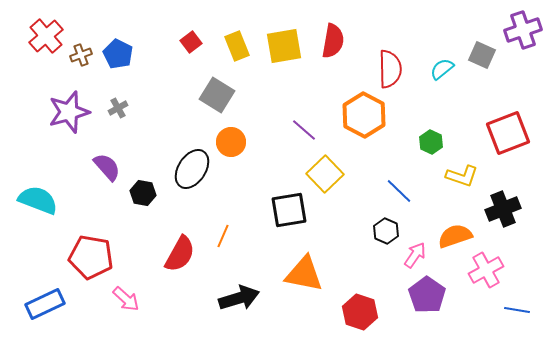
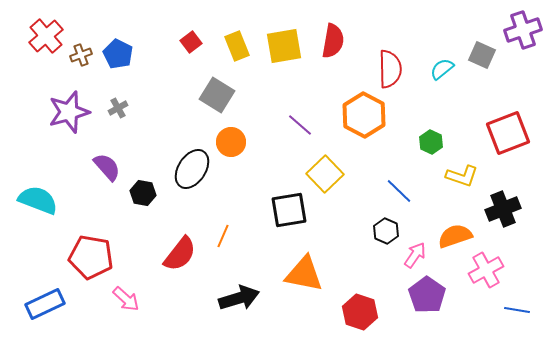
purple line at (304, 130): moved 4 px left, 5 px up
red semicircle at (180, 254): rotated 9 degrees clockwise
